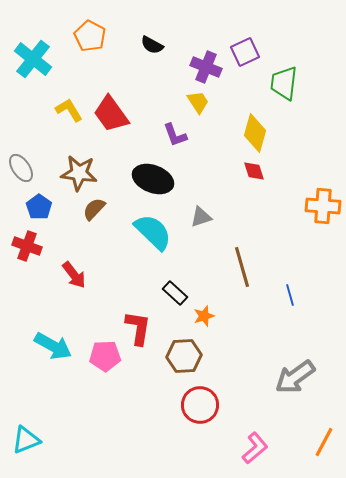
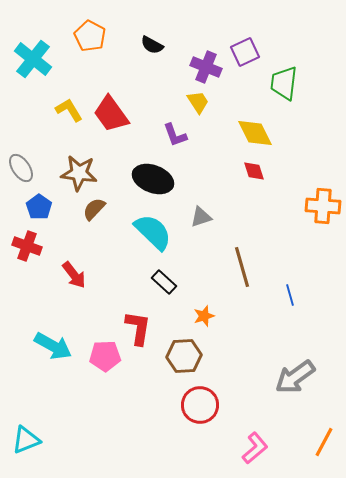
yellow diamond: rotated 42 degrees counterclockwise
black rectangle: moved 11 px left, 11 px up
